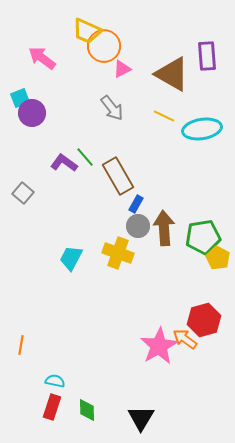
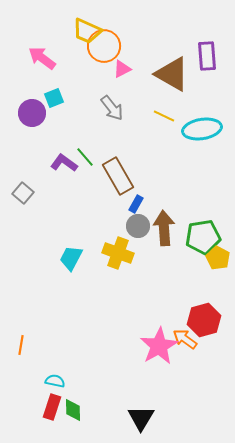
cyan square: moved 34 px right
green diamond: moved 14 px left
